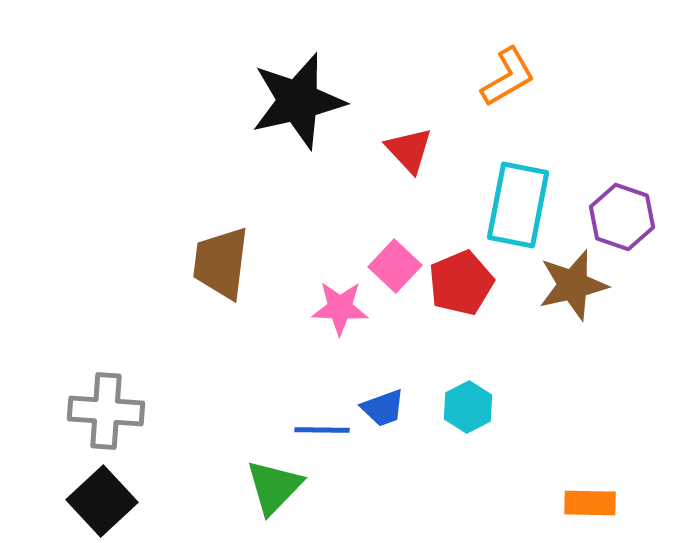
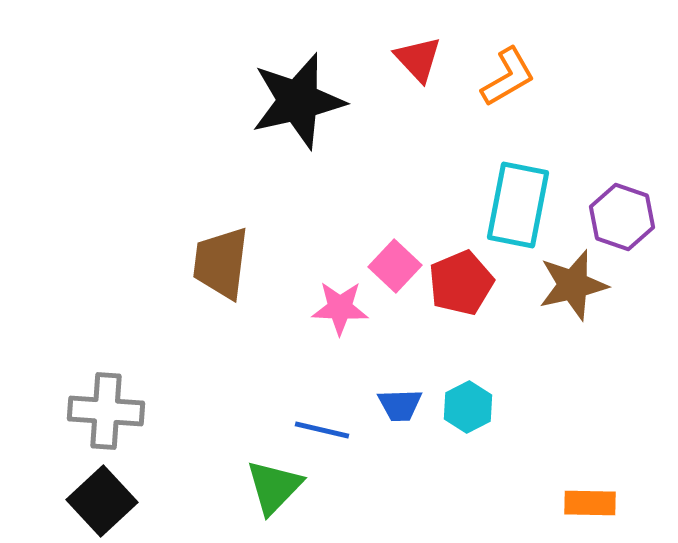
red triangle: moved 9 px right, 91 px up
blue trapezoid: moved 17 px right, 3 px up; rotated 18 degrees clockwise
blue line: rotated 12 degrees clockwise
